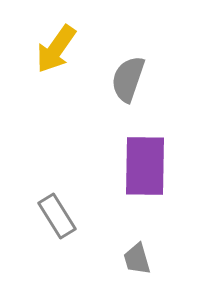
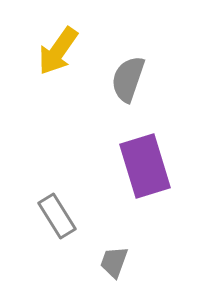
yellow arrow: moved 2 px right, 2 px down
purple rectangle: rotated 18 degrees counterclockwise
gray trapezoid: moved 23 px left, 3 px down; rotated 36 degrees clockwise
